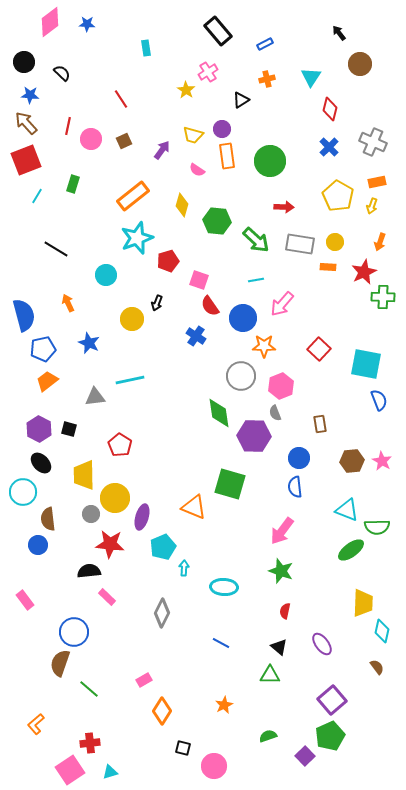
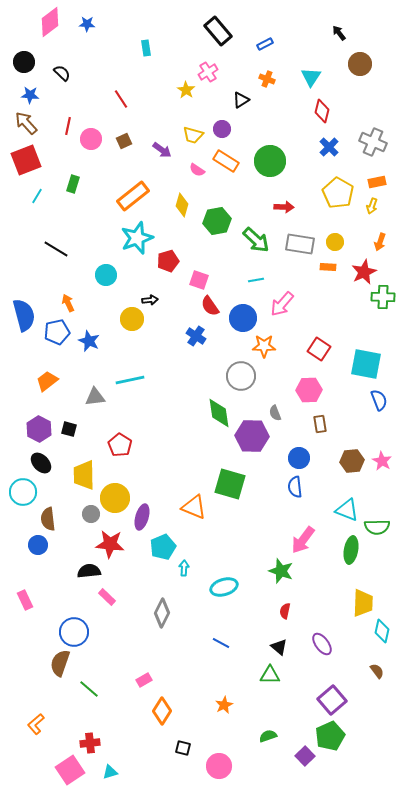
orange cross at (267, 79): rotated 35 degrees clockwise
red diamond at (330, 109): moved 8 px left, 2 px down
purple arrow at (162, 150): rotated 90 degrees clockwise
orange rectangle at (227, 156): moved 1 px left, 5 px down; rotated 50 degrees counterclockwise
yellow pentagon at (338, 196): moved 3 px up
green hexagon at (217, 221): rotated 16 degrees counterclockwise
black arrow at (157, 303): moved 7 px left, 3 px up; rotated 119 degrees counterclockwise
blue star at (89, 343): moved 2 px up
blue pentagon at (43, 349): moved 14 px right, 17 px up
red square at (319, 349): rotated 10 degrees counterclockwise
pink hexagon at (281, 386): moved 28 px right, 4 px down; rotated 20 degrees clockwise
purple hexagon at (254, 436): moved 2 px left
pink arrow at (282, 531): moved 21 px right, 9 px down
green ellipse at (351, 550): rotated 44 degrees counterclockwise
cyan ellipse at (224, 587): rotated 20 degrees counterclockwise
pink rectangle at (25, 600): rotated 12 degrees clockwise
brown semicircle at (377, 667): moved 4 px down
pink circle at (214, 766): moved 5 px right
